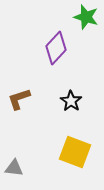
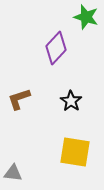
yellow square: rotated 12 degrees counterclockwise
gray triangle: moved 1 px left, 5 px down
